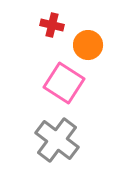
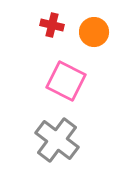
orange circle: moved 6 px right, 13 px up
pink square: moved 2 px right, 2 px up; rotated 6 degrees counterclockwise
